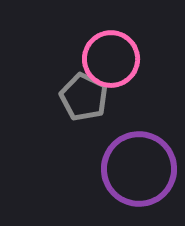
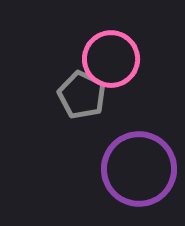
gray pentagon: moved 2 px left, 2 px up
